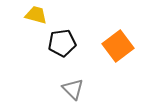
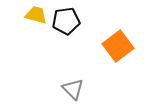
black pentagon: moved 4 px right, 22 px up
